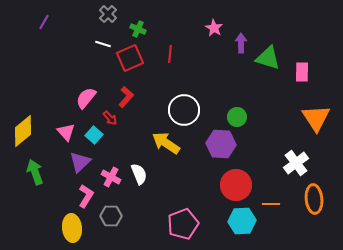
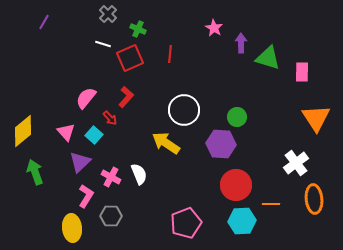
pink pentagon: moved 3 px right, 1 px up
